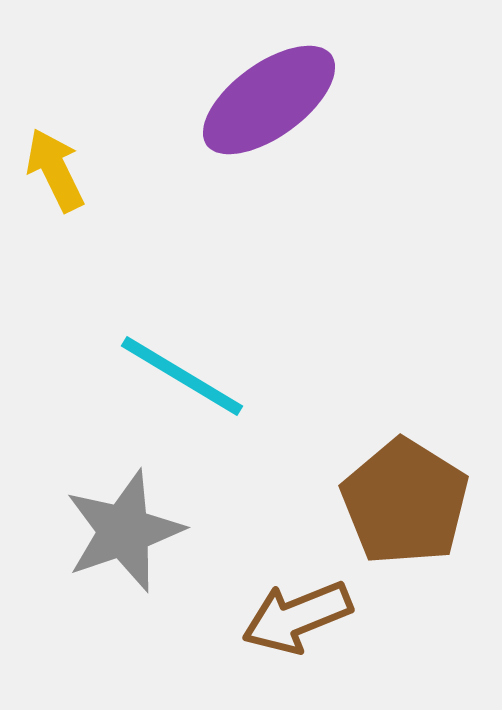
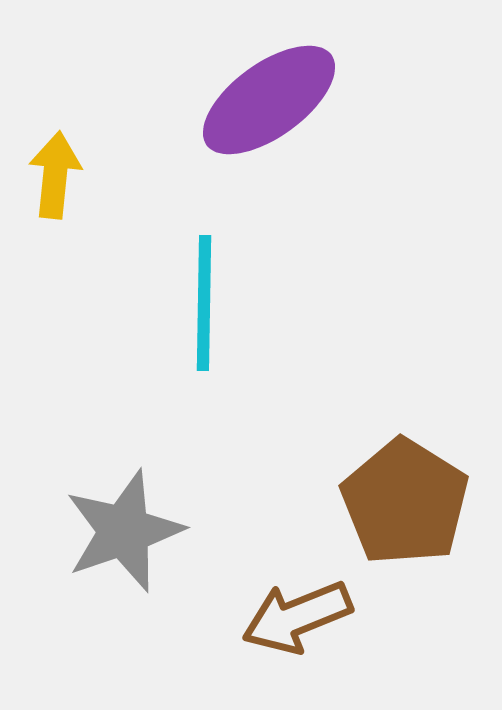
yellow arrow: moved 5 px down; rotated 32 degrees clockwise
cyan line: moved 22 px right, 73 px up; rotated 60 degrees clockwise
